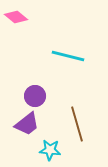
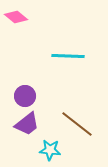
cyan line: rotated 12 degrees counterclockwise
purple circle: moved 10 px left
brown line: rotated 36 degrees counterclockwise
